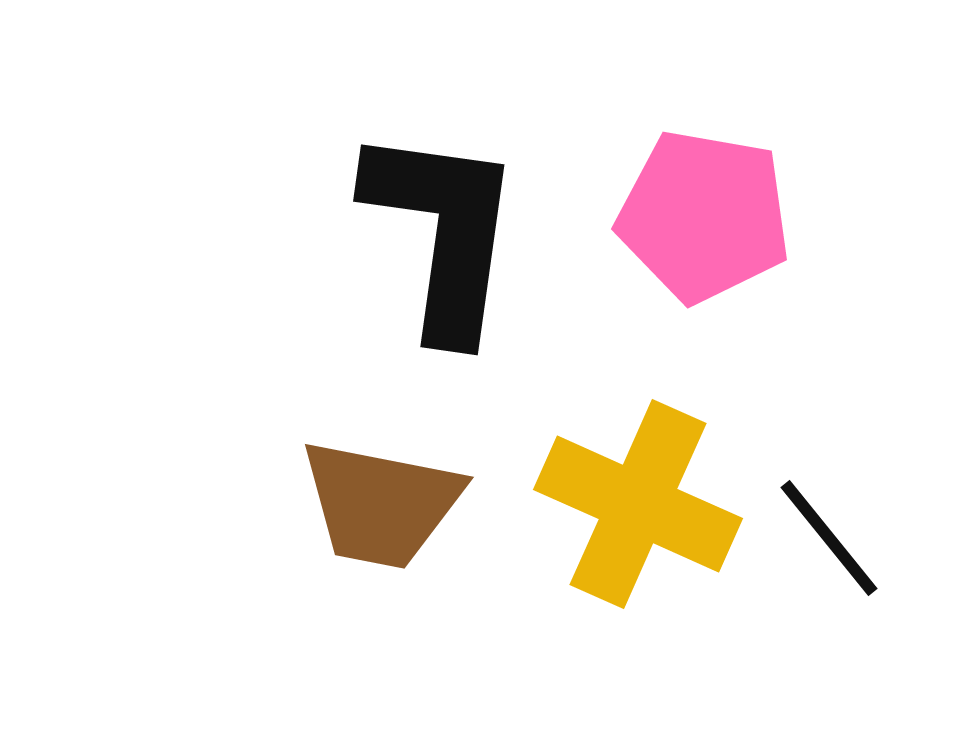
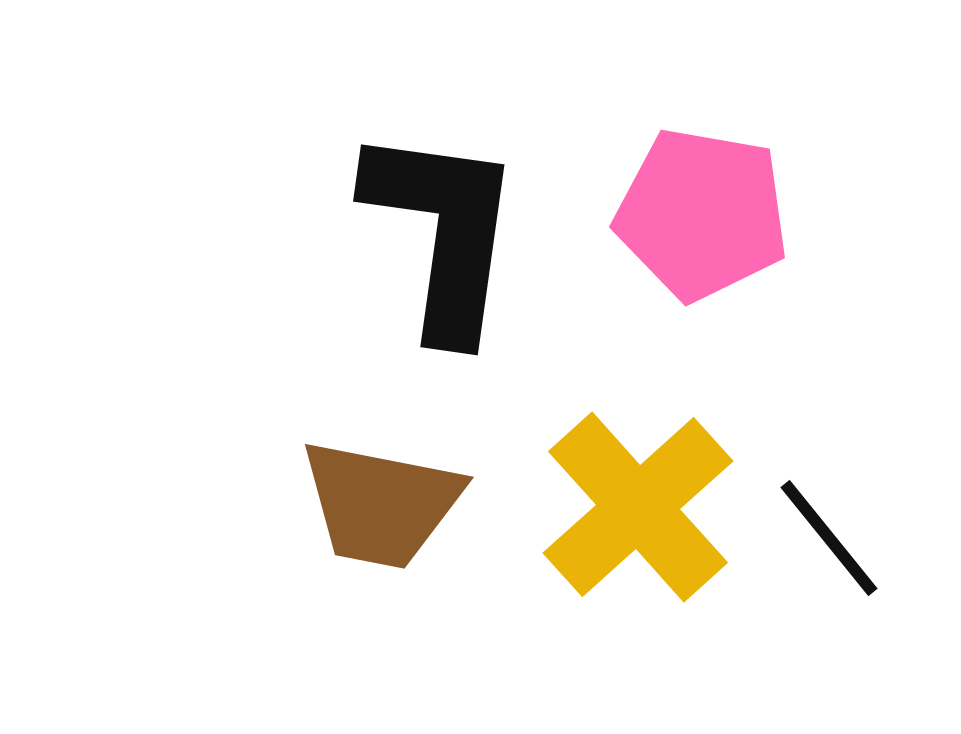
pink pentagon: moved 2 px left, 2 px up
yellow cross: moved 3 px down; rotated 24 degrees clockwise
